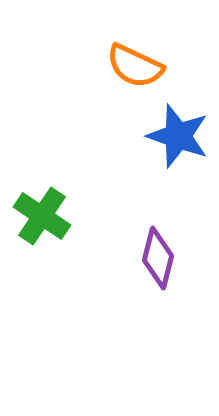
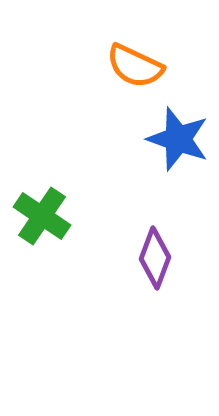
blue star: moved 3 px down
purple diamond: moved 3 px left; rotated 6 degrees clockwise
